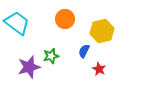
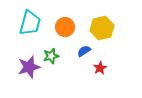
orange circle: moved 8 px down
cyan trapezoid: moved 13 px right; rotated 68 degrees clockwise
yellow hexagon: moved 3 px up
blue semicircle: rotated 32 degrees clockwise
red star: moved 1 px right, 1 px up; rotated 16 degrees clockwise
